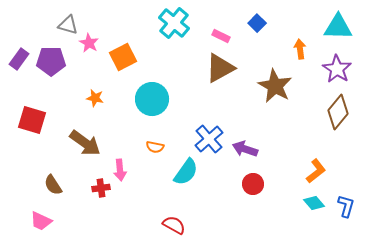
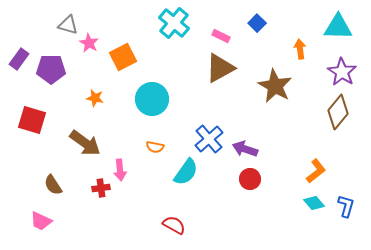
purple pentagon: moved 8 px down
purple star: moved 5 px right, 3 px down
red circle: moved 3 px left, 5 px up
